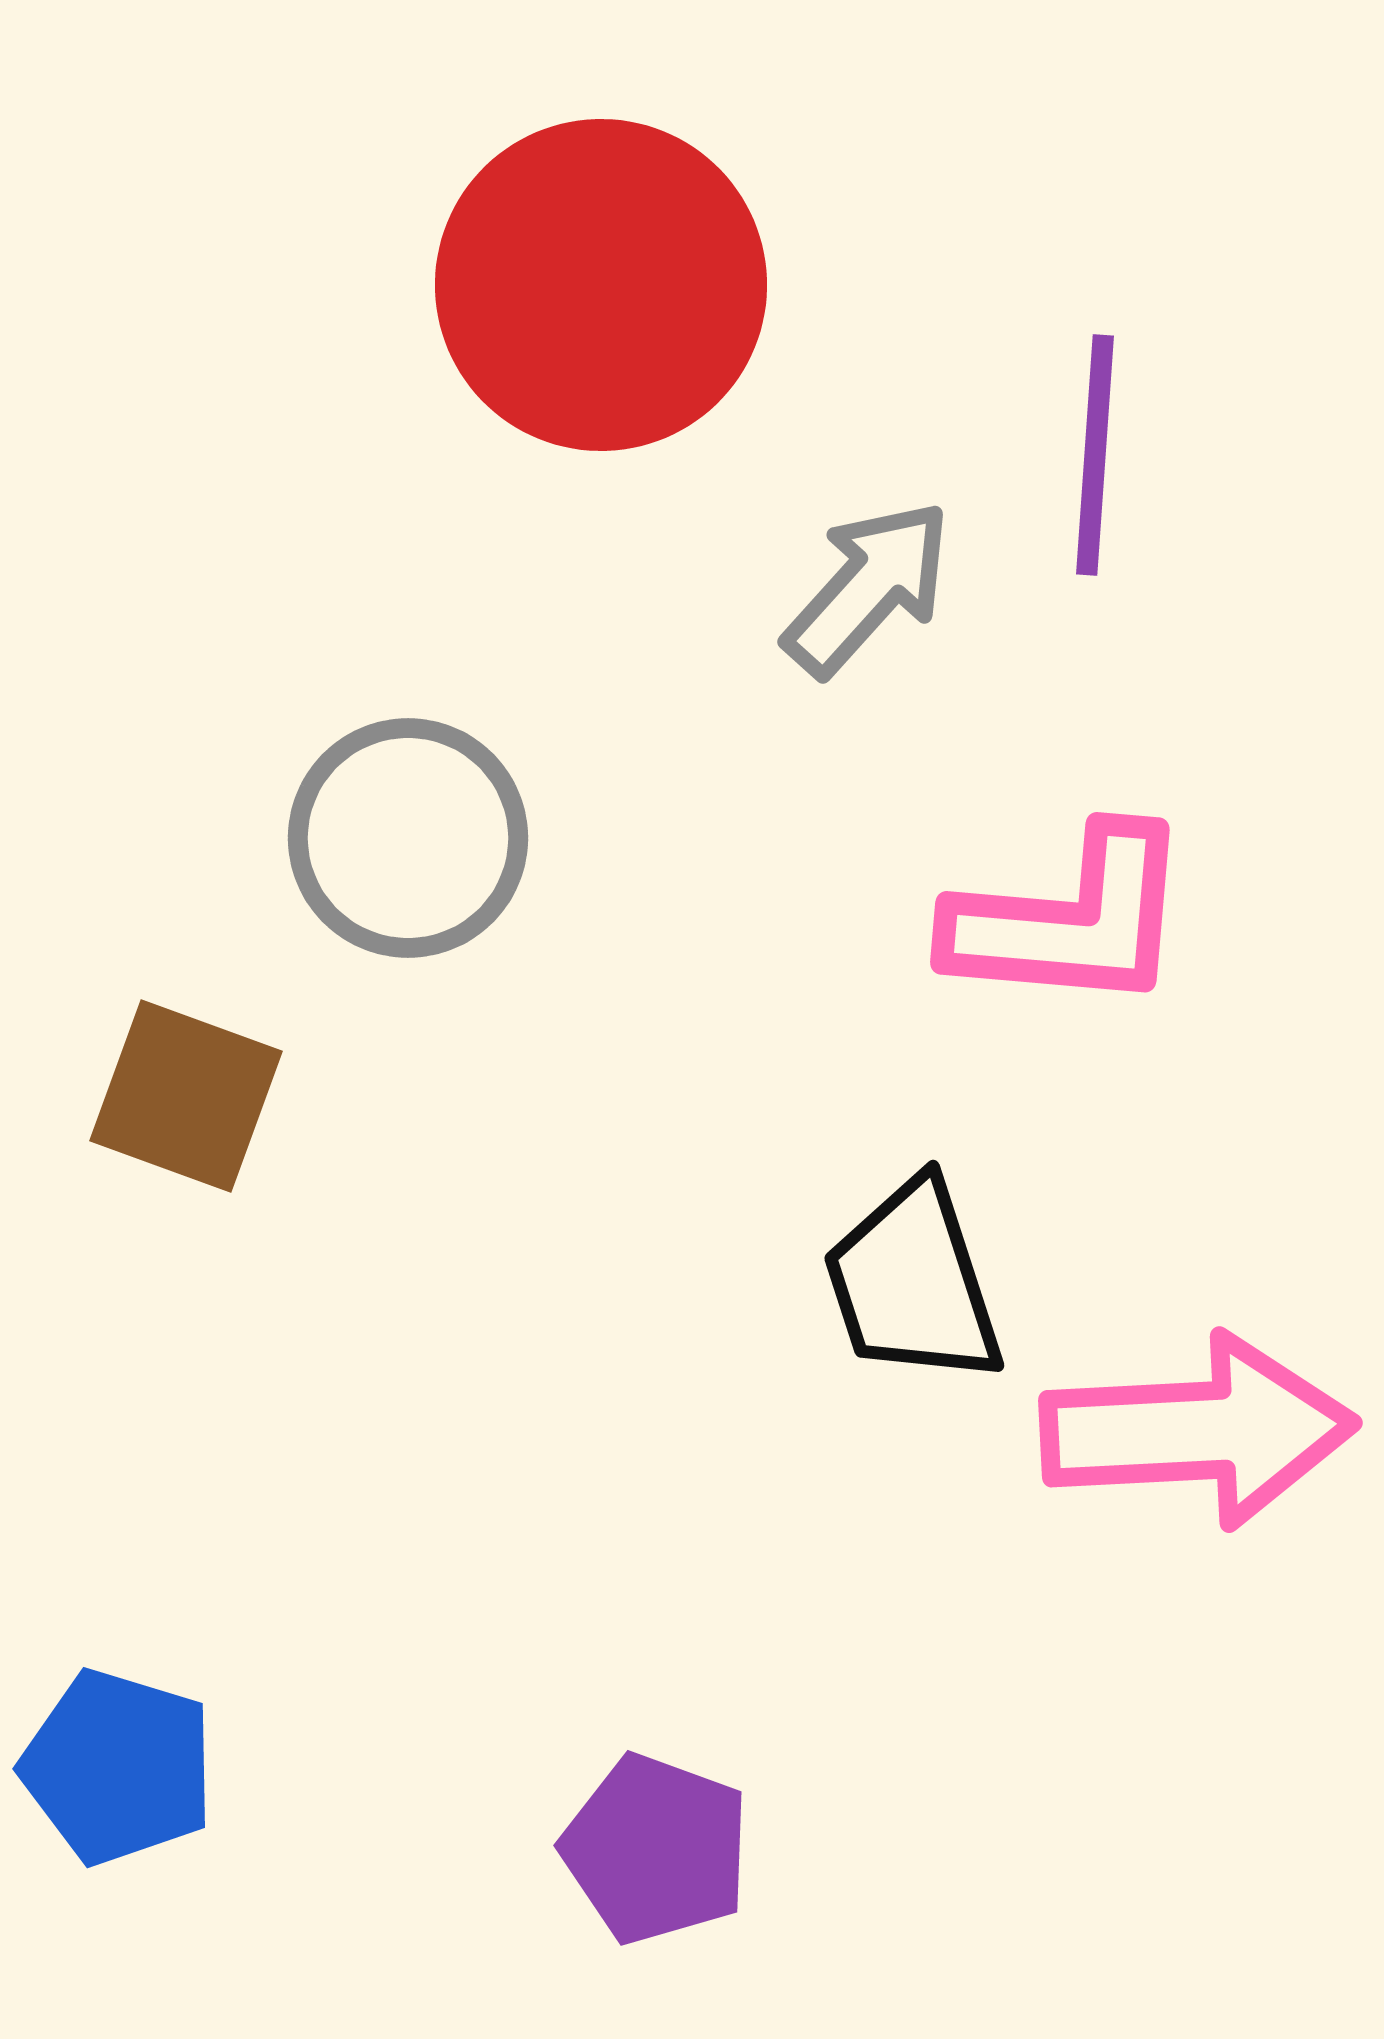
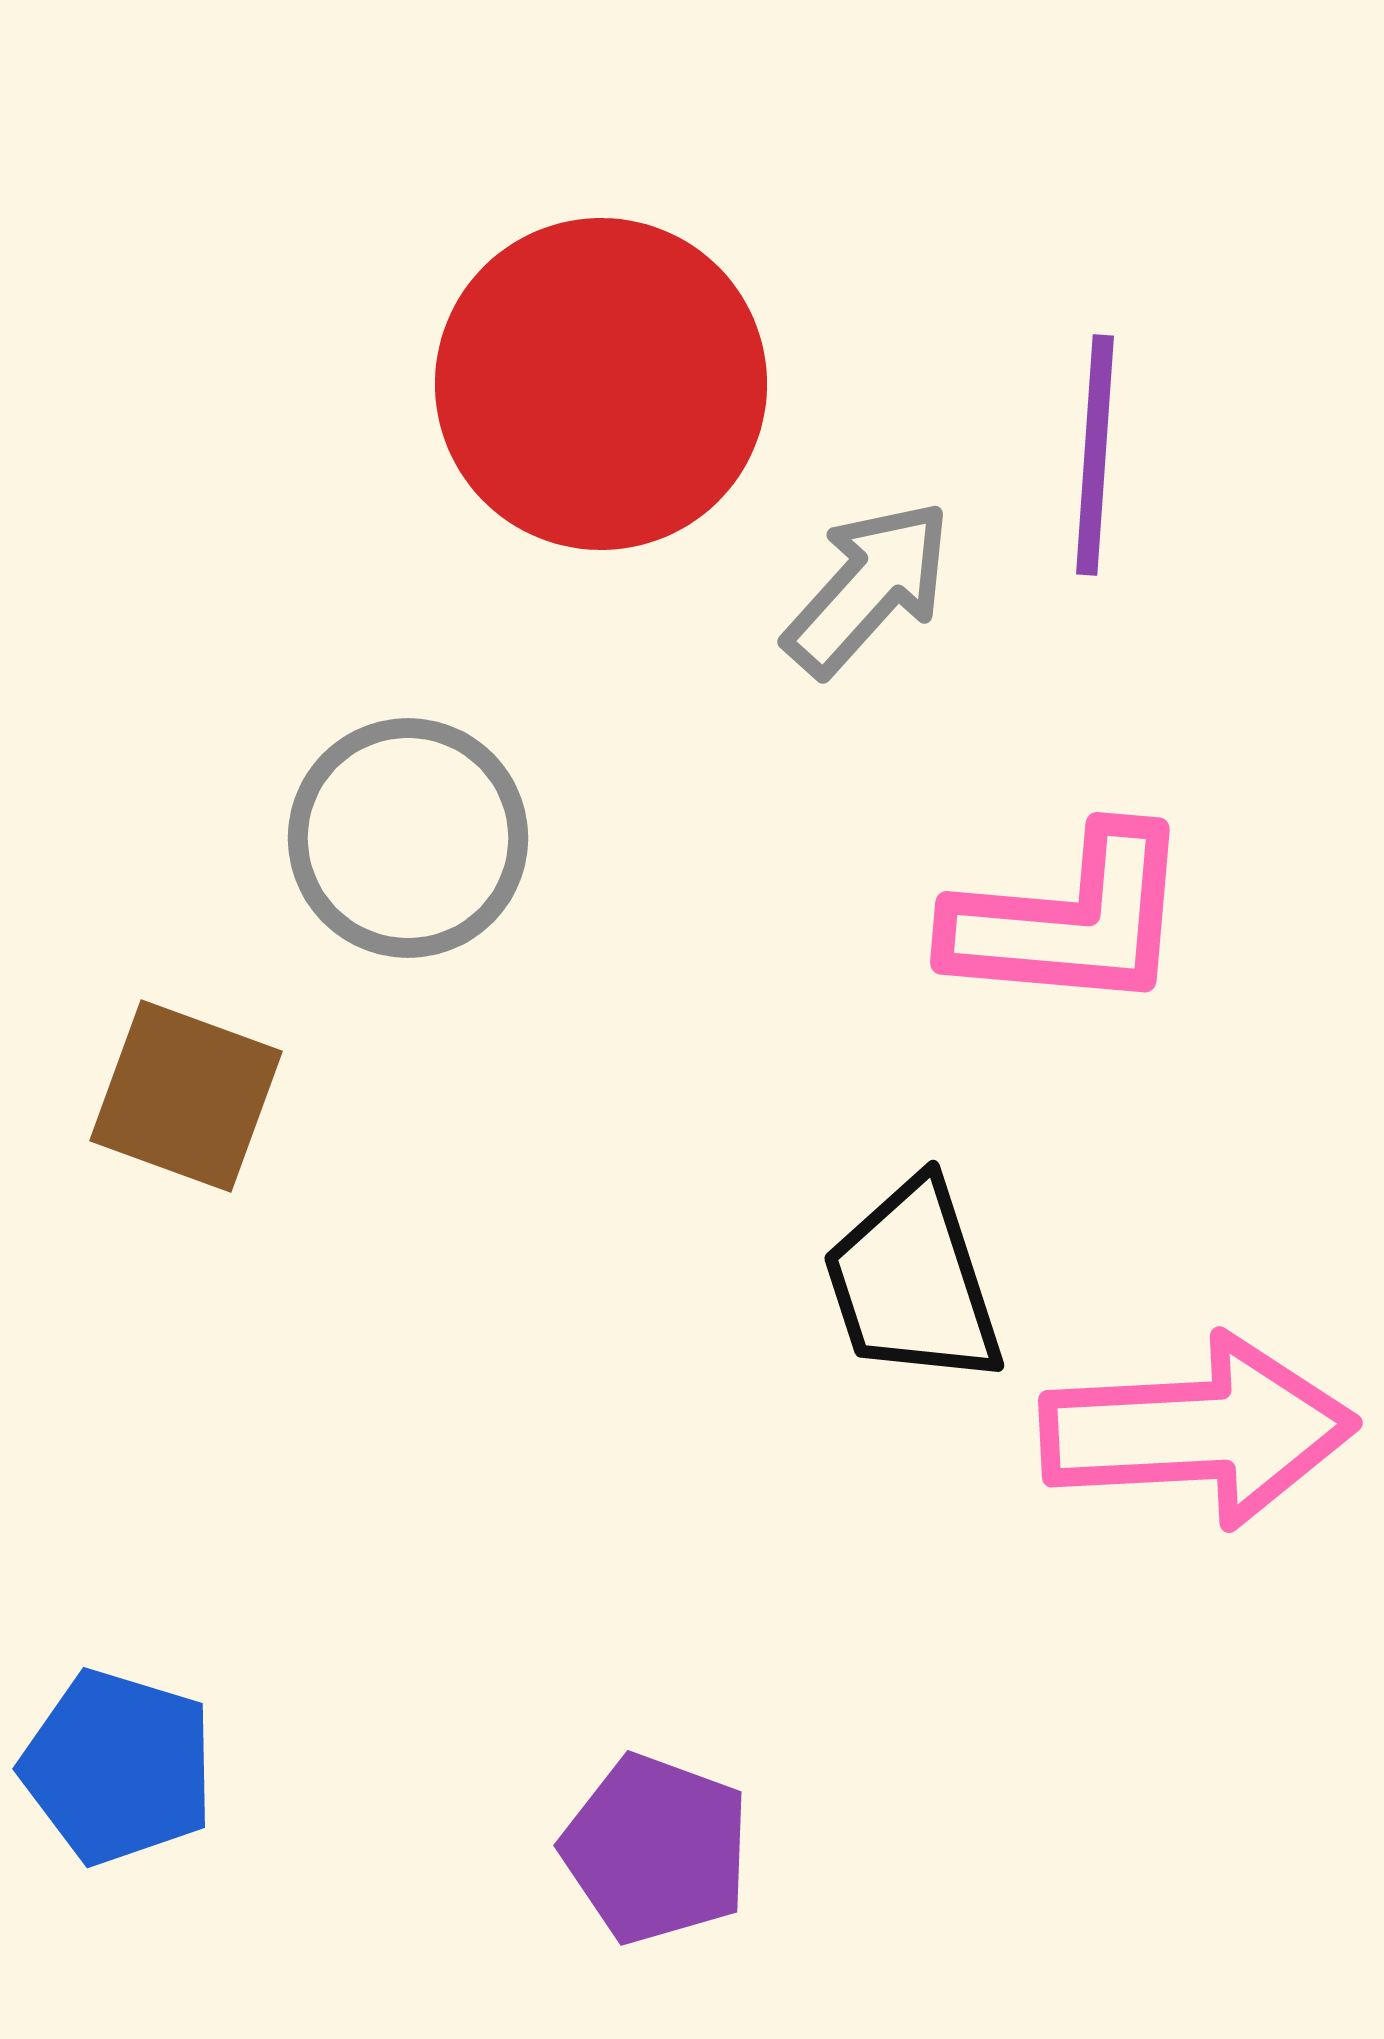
red circle: moved 99 px down
